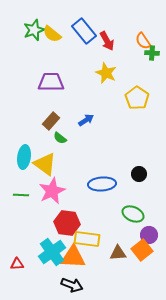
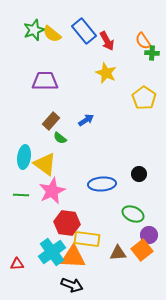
purple trapezoid: moved 6 px left, 1 px up
yellow pentagon: moved 7 px right
